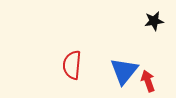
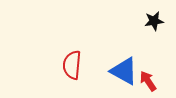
blue triangle: rotated 40 degrees counterclockwise
red arrow: rotated 15 degrees counterclockwise
